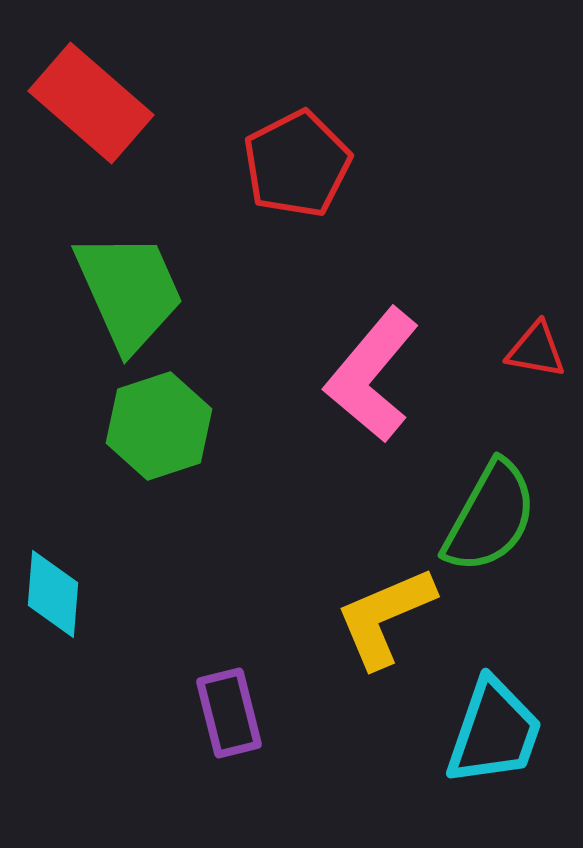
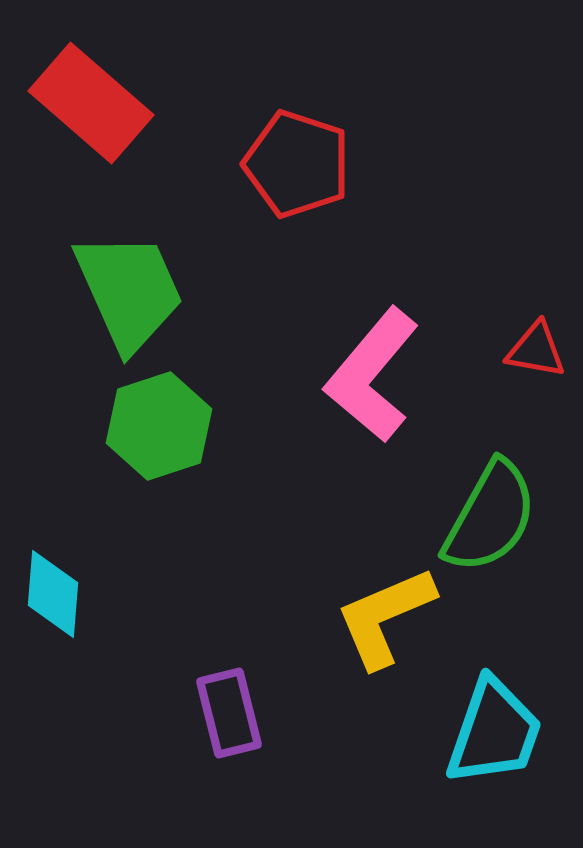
red pentagon: rotated 27 degrees counterclockwise
